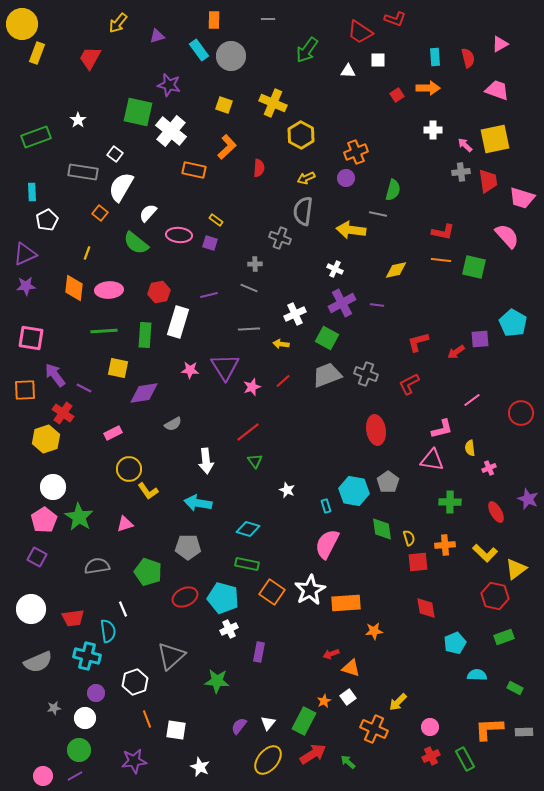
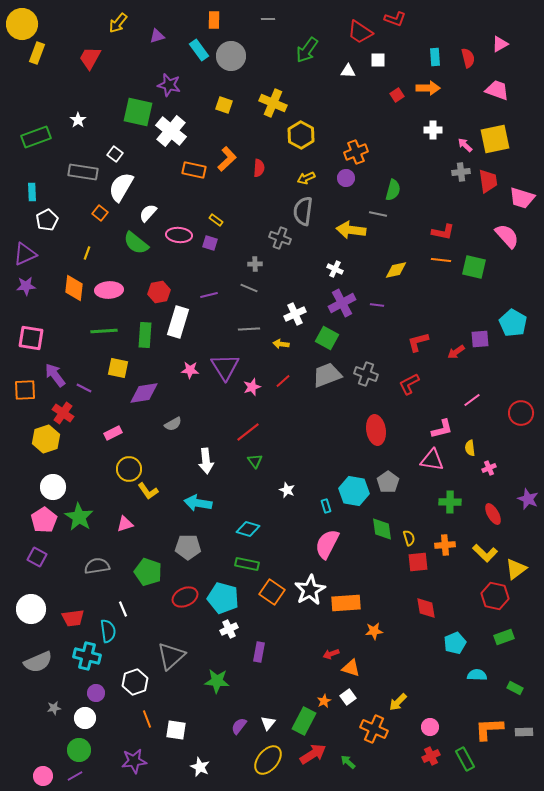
orange L-shape at (227, 147): moved 12 px down
red ellipse at (496, 512): moved 3 px left, 2 px down
